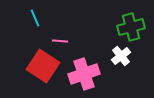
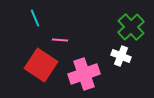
green cross: rotated 28 degrees counterclockwise
pink line: moved 1 px up
white cross: rotated 30 degrees counterclockwise
red square: moved 2 px left, 1 px up
